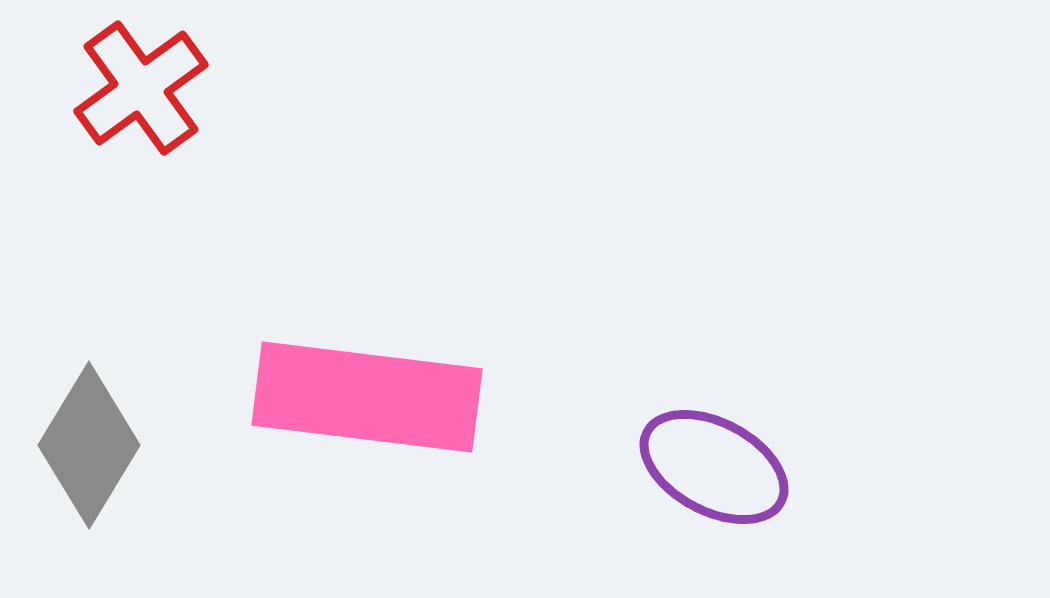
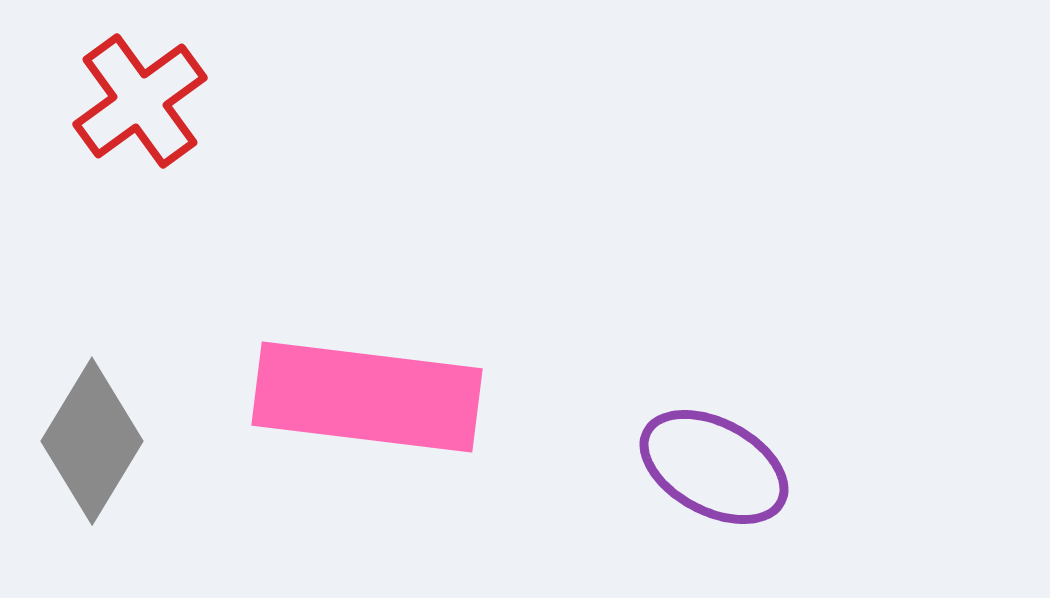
red cross: moved 1 px left, 13 px down
gray diamond: moved 3 px right, 4 px up
